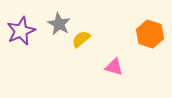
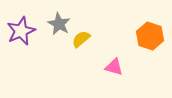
orange hexagon: moved 2 px down
